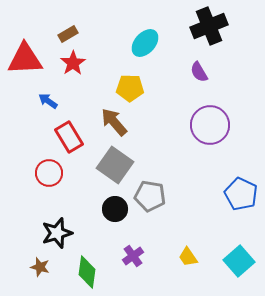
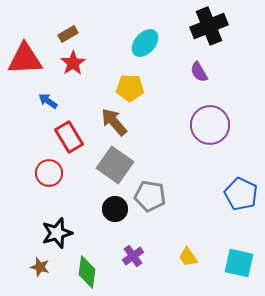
cyan square: moved 2 px down; rotated 36 degrees counterclockwise
